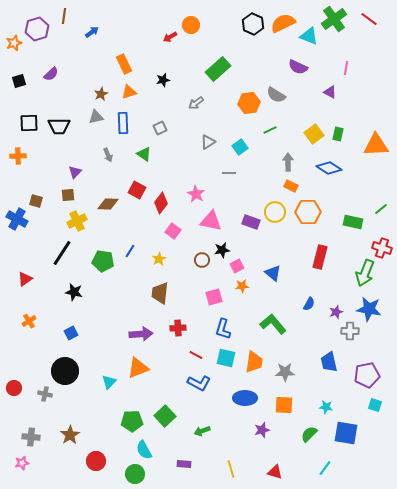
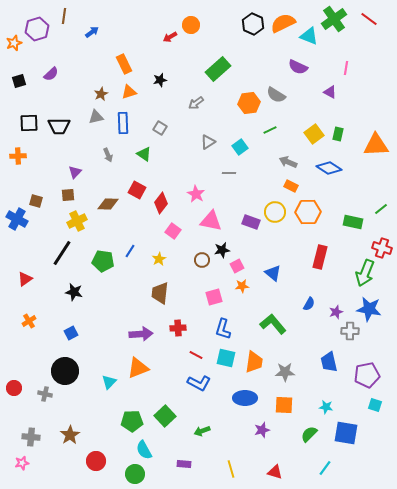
black star at (163, 80): moved 3 px left
gray square at (160, 128): rotated 32 degrees counterclockwise
gray arrow at (288, 162): rotated 66 degrees counterclockwise
